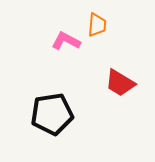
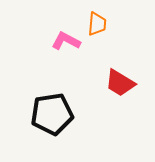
orange trapezoid: moved 1 px up
